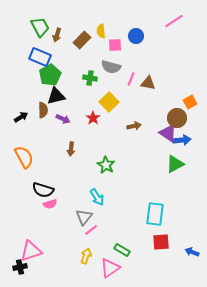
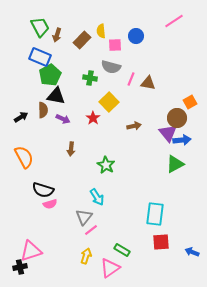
black triangle at (56, 96): rotated 24 degrees clockwise
purple triangle at (168, 133): rotated 18 degrees clockwise
